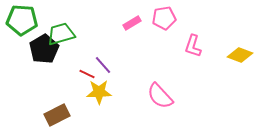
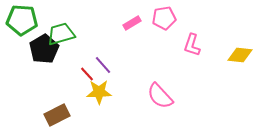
pink L-shape: moved 1 px left, 1 px up
yellow diamond: rotated 15 degrees counterclockwise
red line: rotated 21 degrees clockwise
